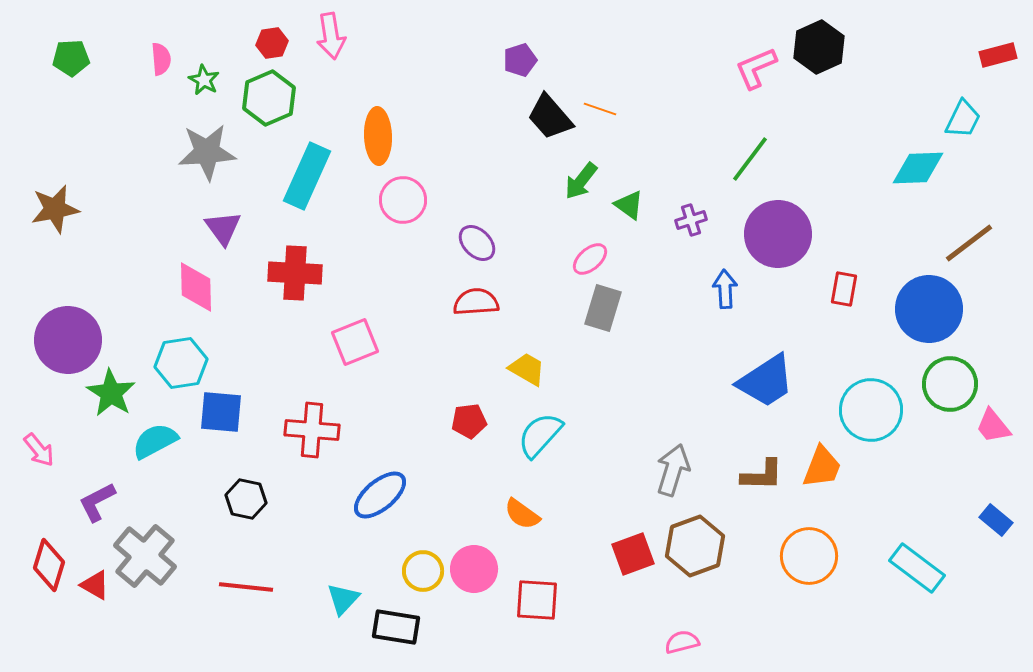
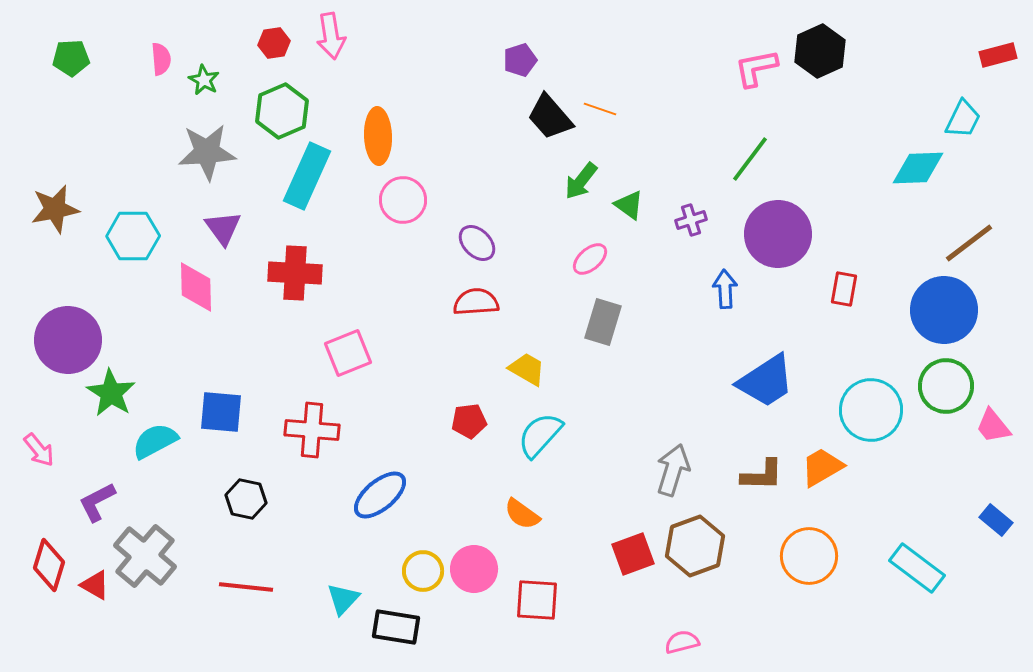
red hexagon at (272, 43): moved 2 px right
black hexagon at (819, 47): moved 1 px right, 4 px down
pink L-shape at (756, 68): rotated 12 degrees clockwise
green hexagon at (269, 98): moved 13 px right, 13 px down
gray rectangle at (603, 308): moved 14 px down
blue circle at (929, 309): moved 15 px right, 1 px down
pink square at (355, 342): moved 7 px left, 11 px down
cyan hexagon at (181, 363): moved 48 px left, 127 px up; rotated 9 degrees clockwise
green circle at (950, 384): moved 4 px left, 2 px down
orange trapezoid at (822, 467): rotated 141 degrees counterclockwise
